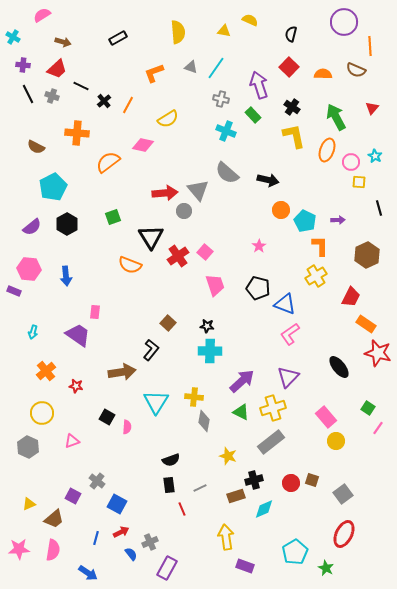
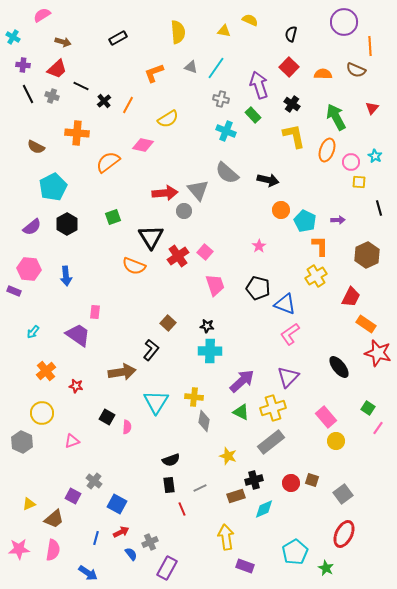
black cross at (292, 107): moved 3 px up
orange semicircle at (130, 265): moved 4 px right, 1 px down
cyan arrow at (33, 332): rotated 24 degrees clockwise
gray hexagon at (28, 447): moved 6 px left, 5 px up
gray cross at (97, 481): moved 3 px left
